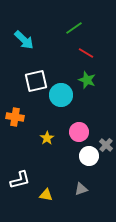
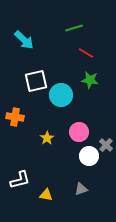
green line: rotated 18 degrees clockwise
green star: moved 3 px right; rotated 12 degrees counterclockwise
